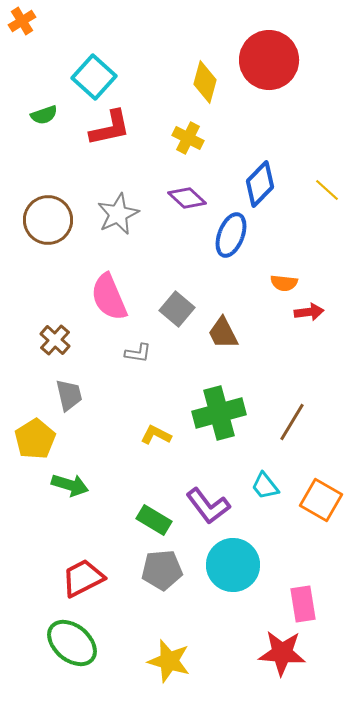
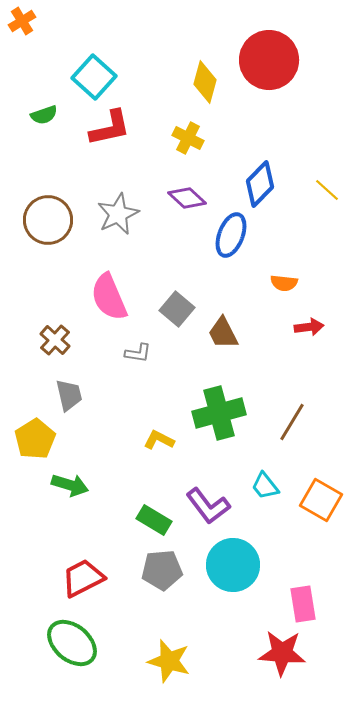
red arrow: moved 15 px down
yellow L-shape: moved 3 px right, 5 px down
